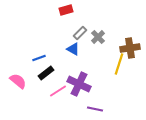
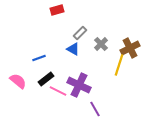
red rectangle: moved 9 px left
gray cross: moved 3 px right, 7 px down
brown cross: rotated 18 degrees counterclockwise
yellow line: moved 1 px down
black rectangle: moved 6 px down
purple cross: moved 1 px down
pink line: rotated 60 degrees clockwise
purple line: rotated 49 degrees clockwise
